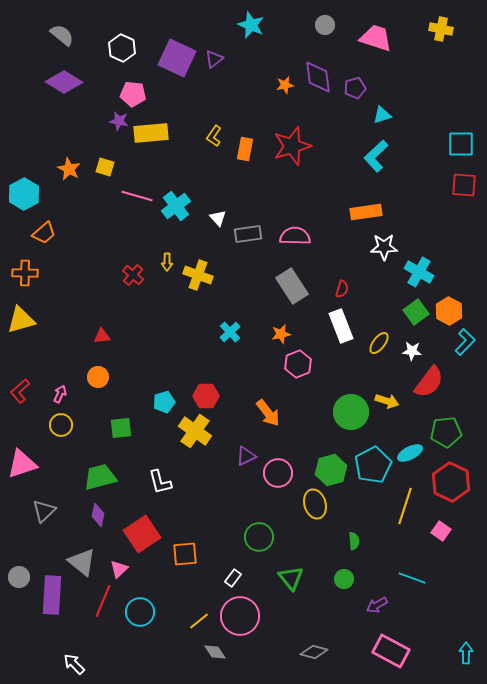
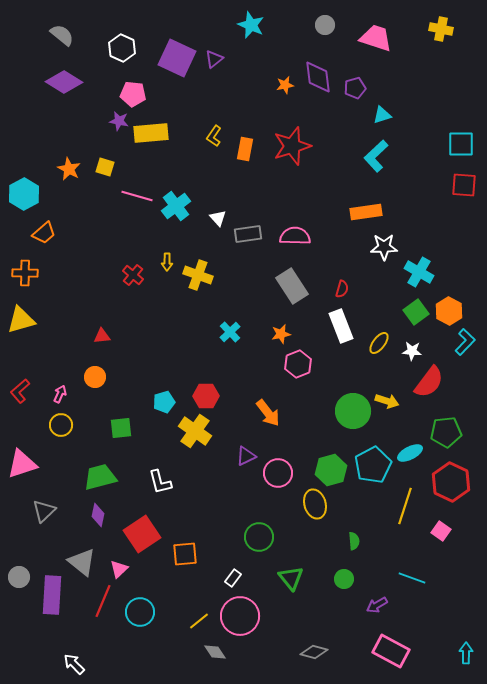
orange circle at (98, 377): moved 3 px left
green circle at (351, 412): moved 2 px right, 1 px up
